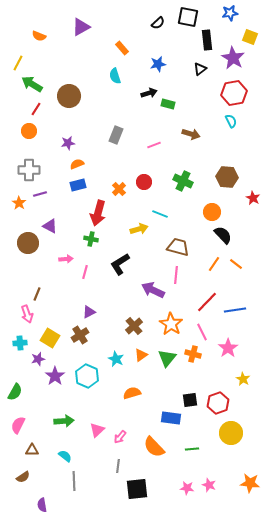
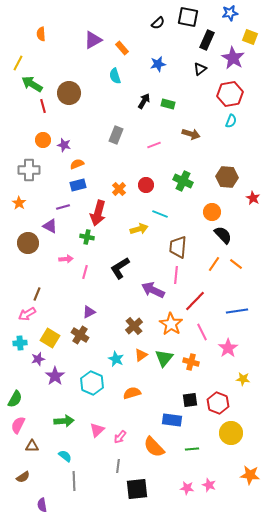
purple triangle at (81, 27): moved 12 px right, 13 px down
orange semicircle at (39, 36): moved 2 px right, 2 px up; rotated 64 degrees clockwise
black rectangle at (207, 40): rotated 30 degrees clockwise
black arrow at (149, 93): moved 5 px left, 8 px down; rotated 42 degrees counterclockwise
red hexagon at (234, 93): moved 4 px left, 1 px down
brown circle at (69, 96): moved 3 px up
red line at (36, 109): moved 7 px right, 3 px up; rotated 48 degrees counterclockwise
cyan semicircle at (231, 121): rotated 48 degrees clockwise
orange circle at (29, 131): moved 14 px right, 9 px down
purple star at (68, 143): moved 4 px left, 2 px down; rotated 24 degrees clockwise
red circle at (144, 182): moved 2 px right, 3 px down
purple line at (40, 194): moved 23 px right, 13 px down
green cross at (91, 239): moved 4 px left, 2 px up
brown trapezoid at (178, 247): rotated 100 degrees counterclockwise
black L-shape at (120, 264): moved 4 px down
red line at (207, 302): moved 12 px left, 1 px up
blue line at (235, 310): moved 2 px right, 1 px down
pink arrow at (27, 314): rotated 78 degrees clockwise
brown cross at (80, 335): rotated 24 degrees counterclockwise
orange cross at (193, 354): moved 2 px left, 8 px down
green triangle at (167, 358): moved 3 px left
cyan hexagon at (87, 376): moved 5 px right, 7 px down
yellow star at (243, 379): rotated 24 degrees counterclockwise
green semicircle at (15, 392): moved 7 px down
red hexagon at (218, 403): rotated 20 degrees counterclockwise
blue rectangle at (171, 418): moved 1 px right, 2 px down
brown triangle at (32, 450): moved 4 px up
orange star at (250, 483): moved 8 px up
